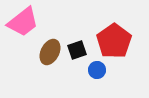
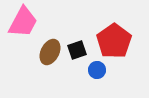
pink trapezoid: rotated 24 degrees counterclockwise
